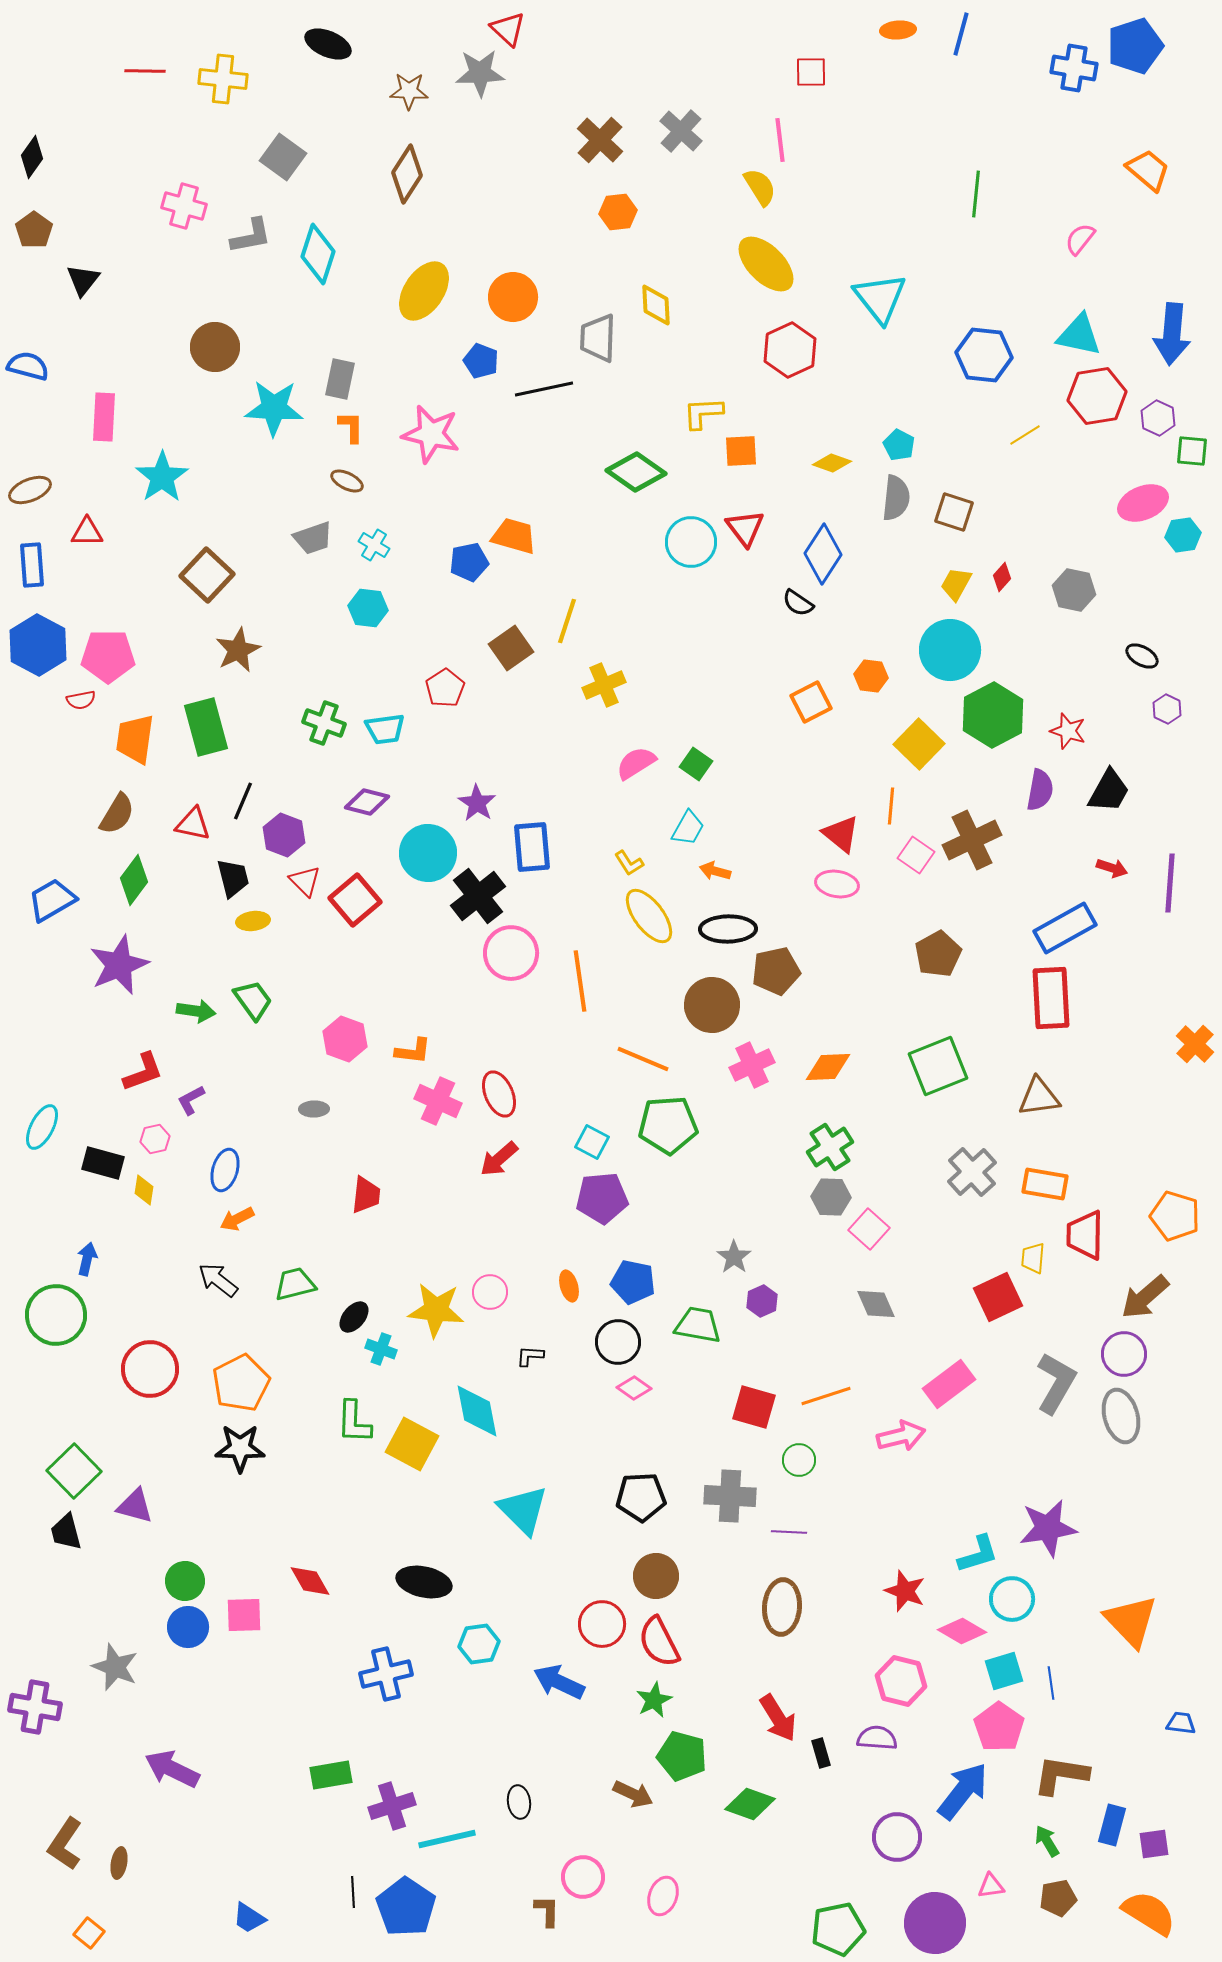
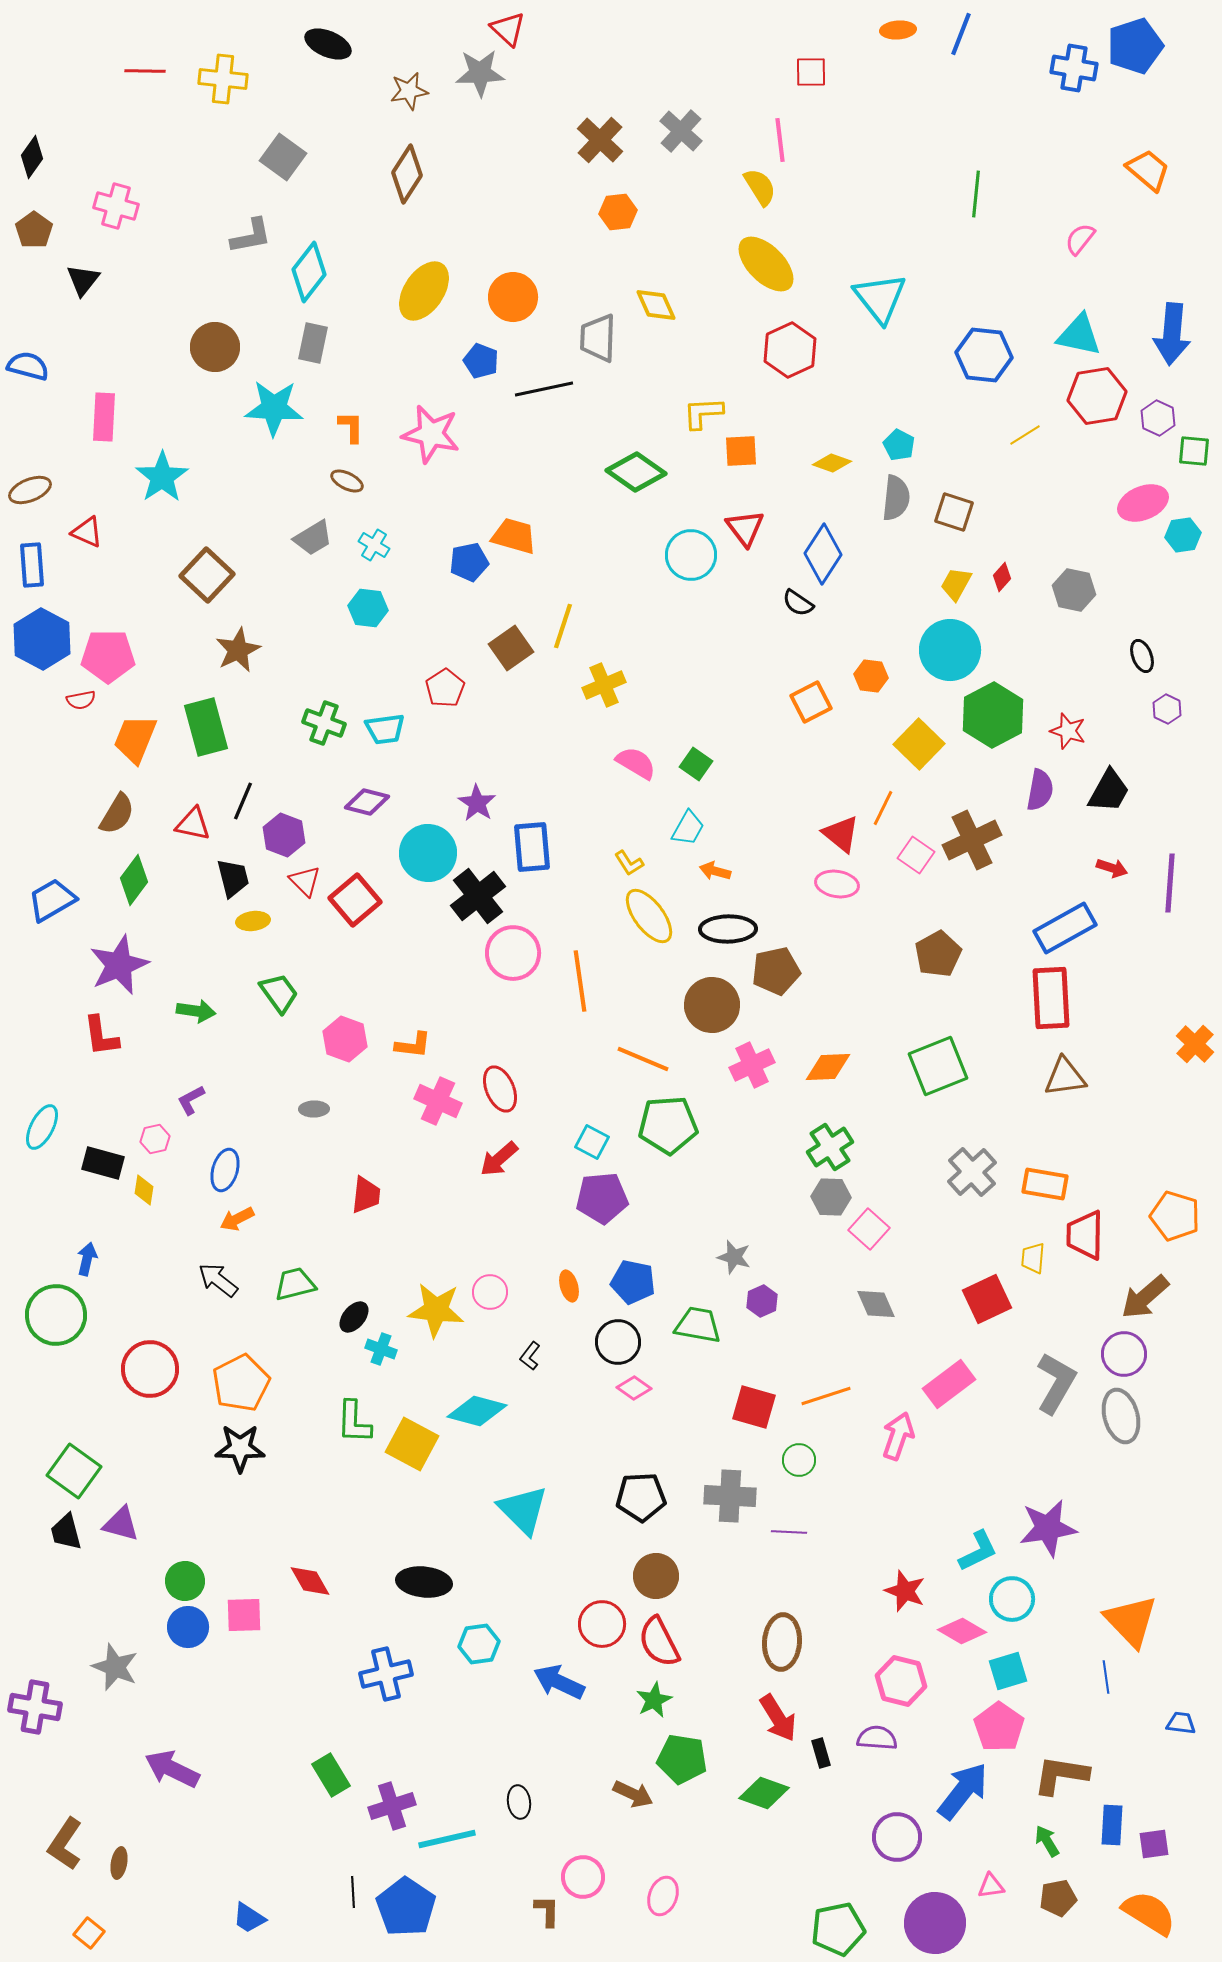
blue line at (961, 34): rotated 6 degrees clockwise
brown star at (409, 91): rotated 12 degrees counterclockwise
pink cross at (184, 206): moved 68 px left
cyan diamond at (318, 254): moved 9 px left, 18 px down; rotated 20 degrees clockwise
yellow diamond at (656, 305): rotated 21 degrees counterclockwise
gray rectangle at (340, 379): moved 27 px left, 36 px up
green square at (1192, 451): moved 2 px right
red triangle at (87, 532): rotated 24 degrees clockwise
gray trapezoid at (313, 538): rotated 12 degrees counterclockwise
cyan circle at (691, 542): moved 13 px down
yellow line at (567, 621): moved 4 px left, 5 px down
blue hexagon at (38, 645): moved 4 px right, 6 px up
black ellipse at (1142, 656): rotated 40 degrees clockwise
orange trapezoid at (135, 739): rotated 14 degrees clockwise
pink semicircle at (636, 763): rotated 63 degrees clockwise
orange line at (891, 806): moved 8 px left, 2 px down; rotated 21 degrees clockwise
pink circle at (511, 953): moved 2 px right
green trapezoid at (253, 1000): moved 26 px right, 7 px up
orange L-shape at (413, 1051): moved 6 px up
red L-shape at (143, 1072): moved 42 px left, 36 px up; rotated 102 degrees clockwise
red ellipse at (499, 1094): moved 1 px right, 5 px up
brown triangle at (1039, 1097): moved 26 px right, 20 px up
gray star at (734, 1257): rotated 20 degrees counterclockwise
red square at (998, 1297): moved 11 px left, 2 px down
black L-shape at (530, 1356): rotated 56 degrees counterclockwise
cyan diamond at (477, 1411): rotated 64 degrees counterclockwise
pink arrow at (901, 1436): moved 3 px left; rotated 57 degrees counterclockwise
green square at (74, 1471): rotated 10 degrees counterclockwise
purple triangle at (135, 1506): moved 14 px left, 18 px down
cyan L-shape at (978, 1554): moved 3 px up; rotated 9 degrees counterclockwise
black ellipse at (424, 1582): rotated 6 degrees counterclockwise
brown ellipse at (782, 1607): moved 35 px down
cyan square at (1004, 1671): moved 4 px right
blue line at (1051, 1683): moved 55 px right, 6 px up
green pentagon at (682, 1756): moved 3 px down; rotated 6 degrees counterclockwise
green rectangle at (331, 1775): rotated 69 degrees clockwise
green diamond at (750, 1804): moved 14 px right, 11 px up
blue rectangle at (1112, 1825): rotated 12 degrees counterclockwise
